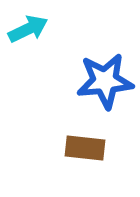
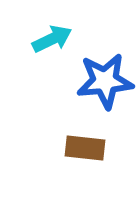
cyan arrow: moved 24 px right, 10 px down
